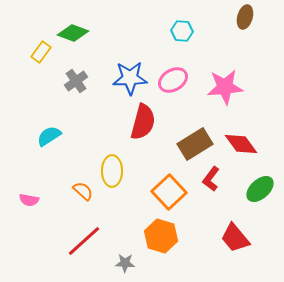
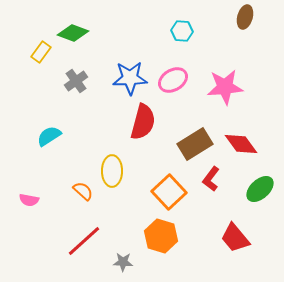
gray star: moved 2 px left, 1 px up
